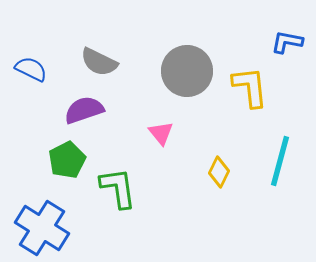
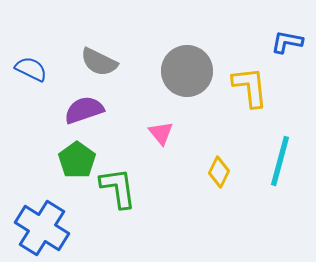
green pentagon: moved 10 px right; rotated 9 degrees counterclockwise
